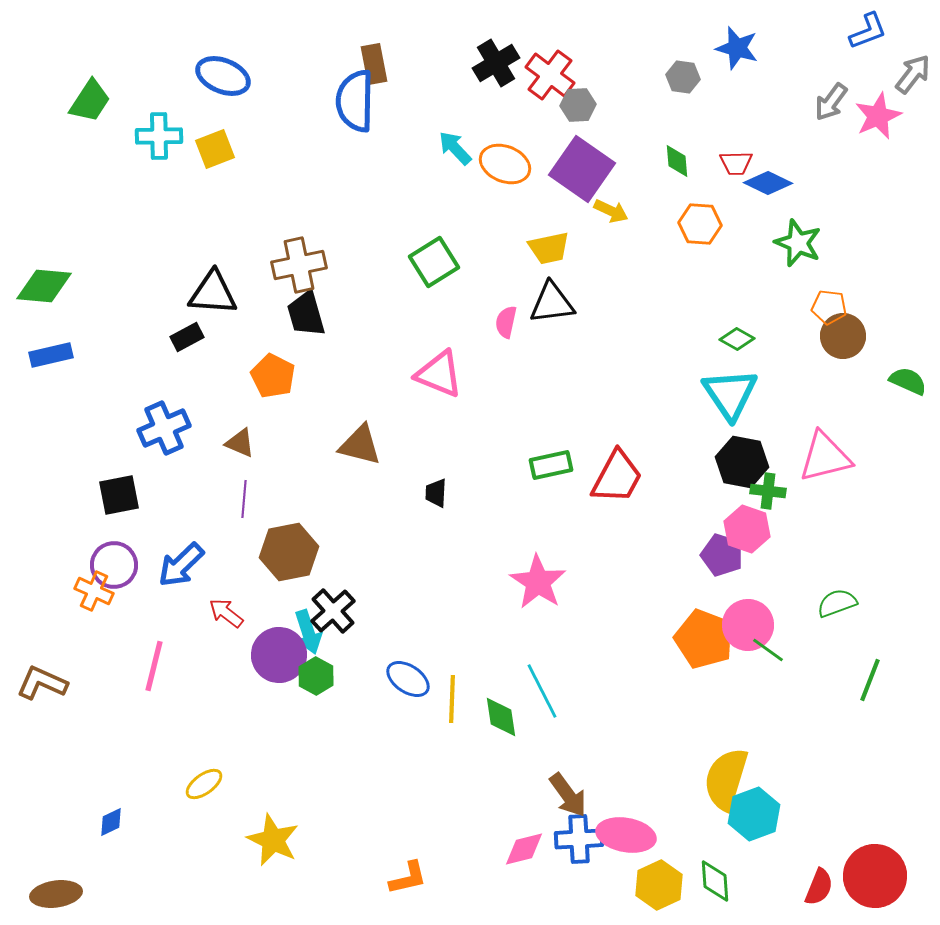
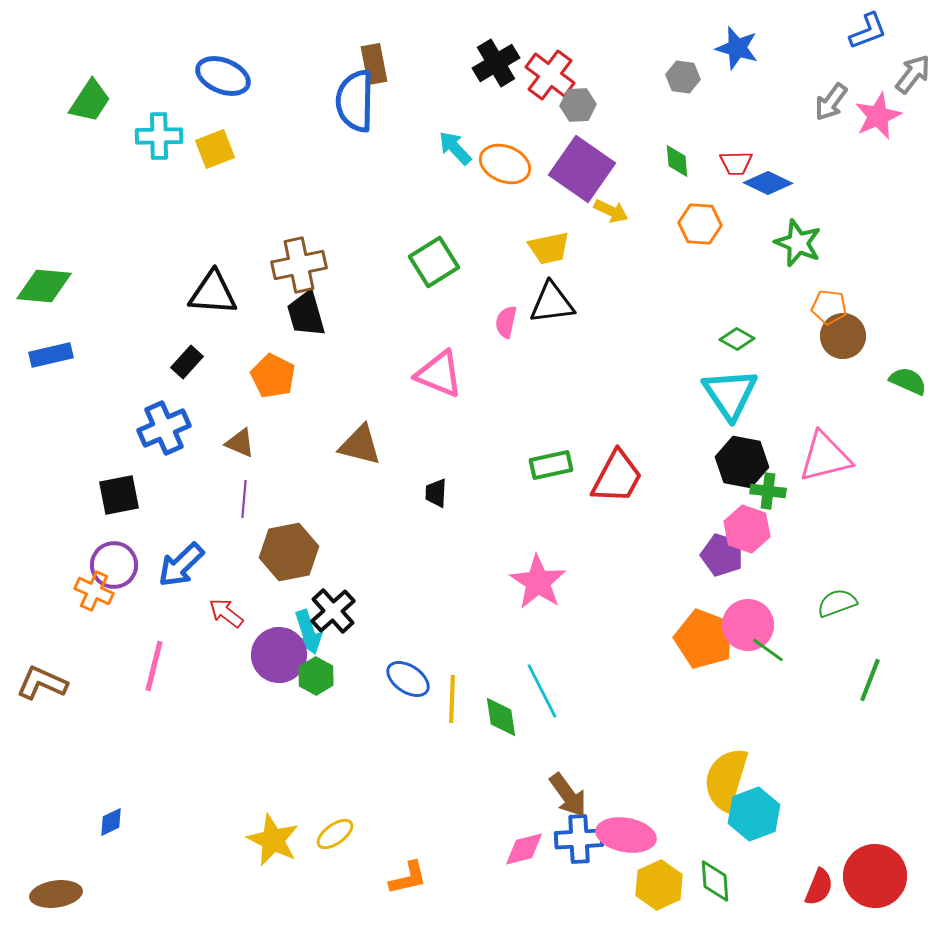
black rectangle at (187, 337): moved 25 px down; rotated 20 degrees counterclockwise
yellow ellipse at (204, 784): moved 131 px right, 50 px down
